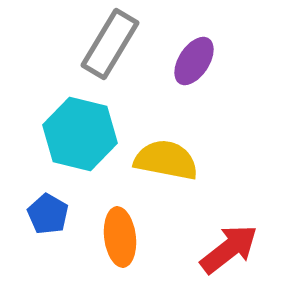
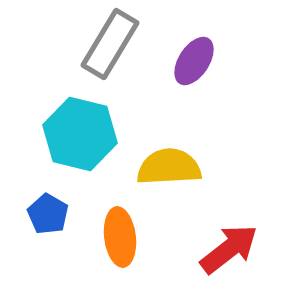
yellow semicircle: moved 3 px right, 7 px down; rotated 14 degrees counterclockwise
